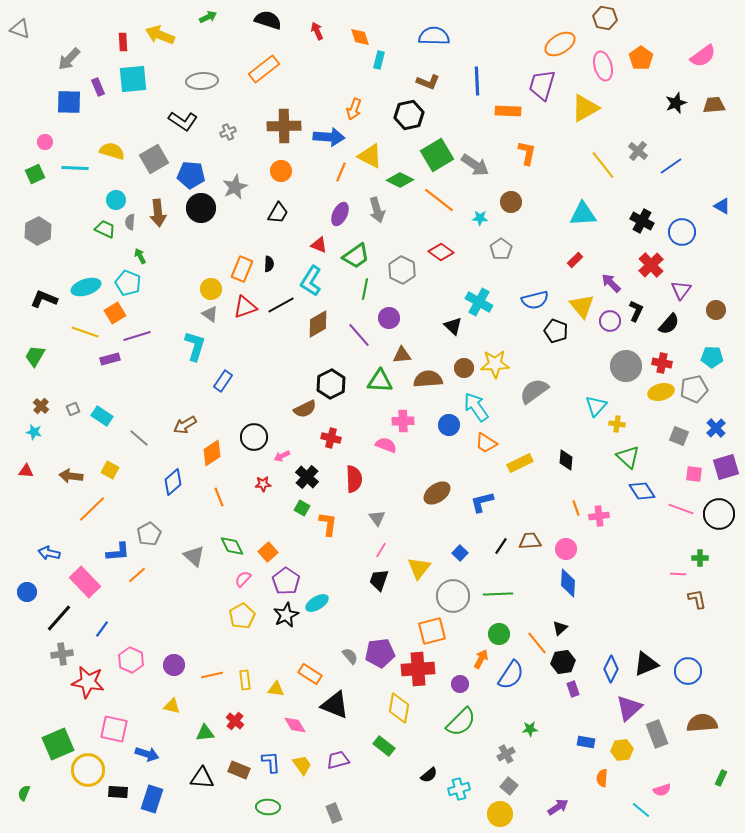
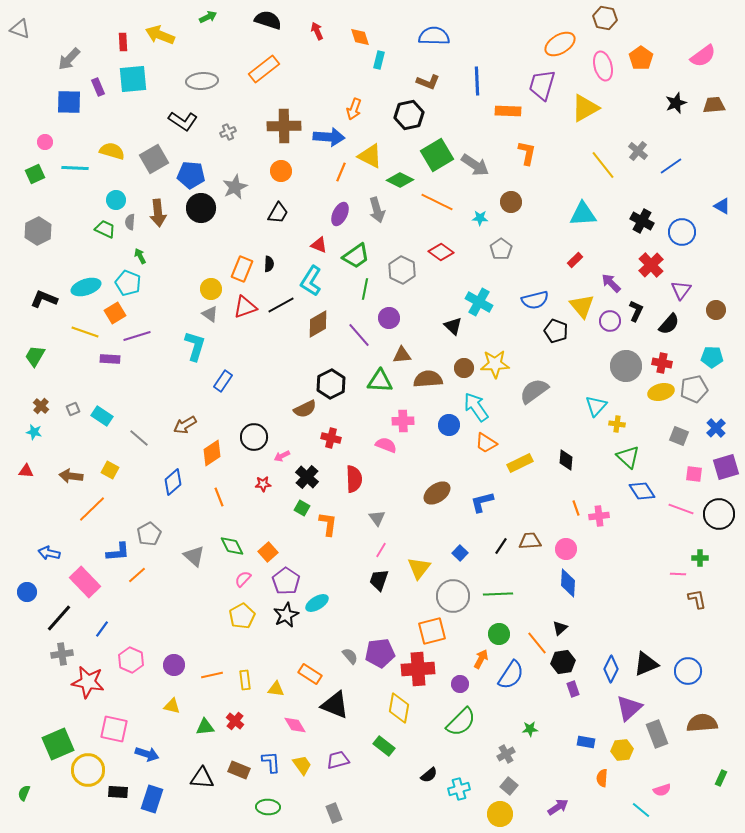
orange line at (439, 200): moved 2 px left, 2 px down; rotated 12 degrees counterclockwise
purple rectangle at (110, 359): rotated 18 degrees clockwise
green triangle at (205, 733): moved 6 px up
